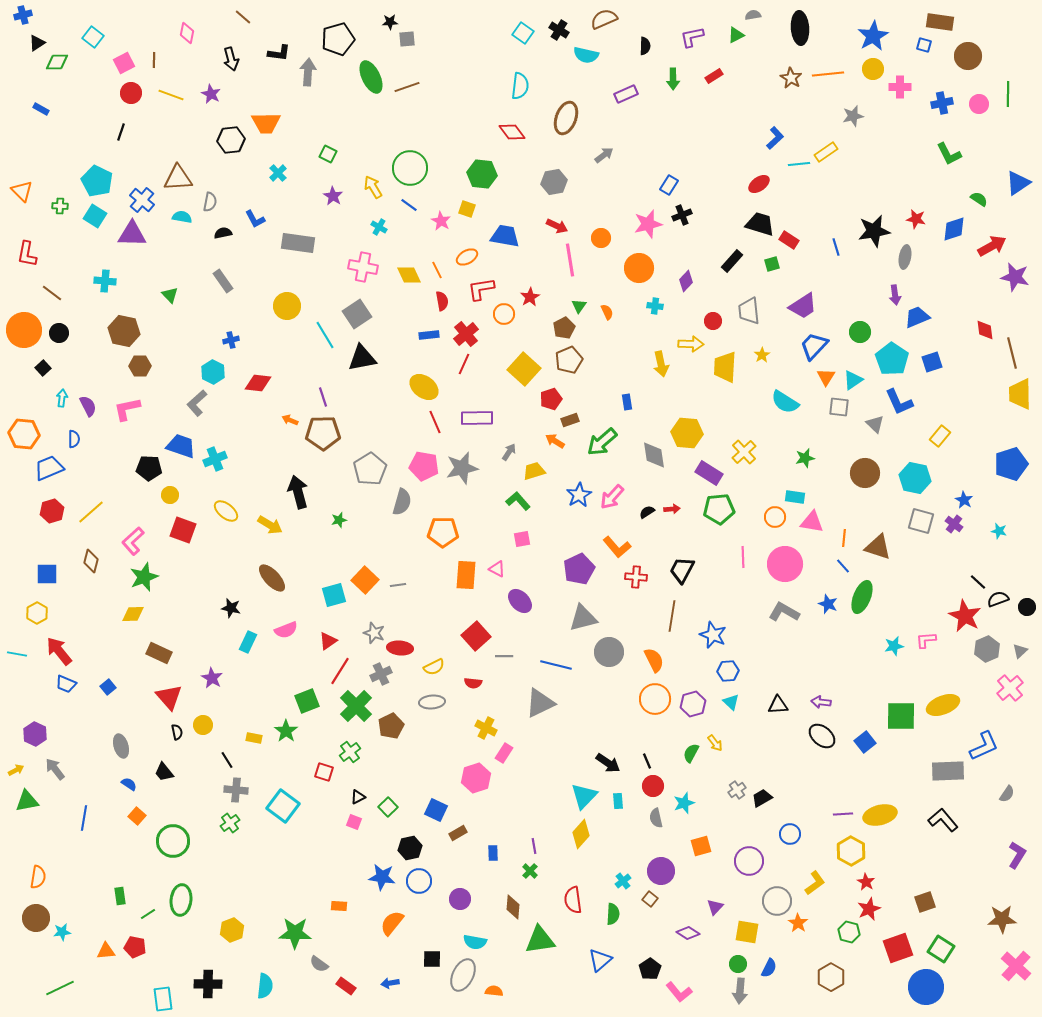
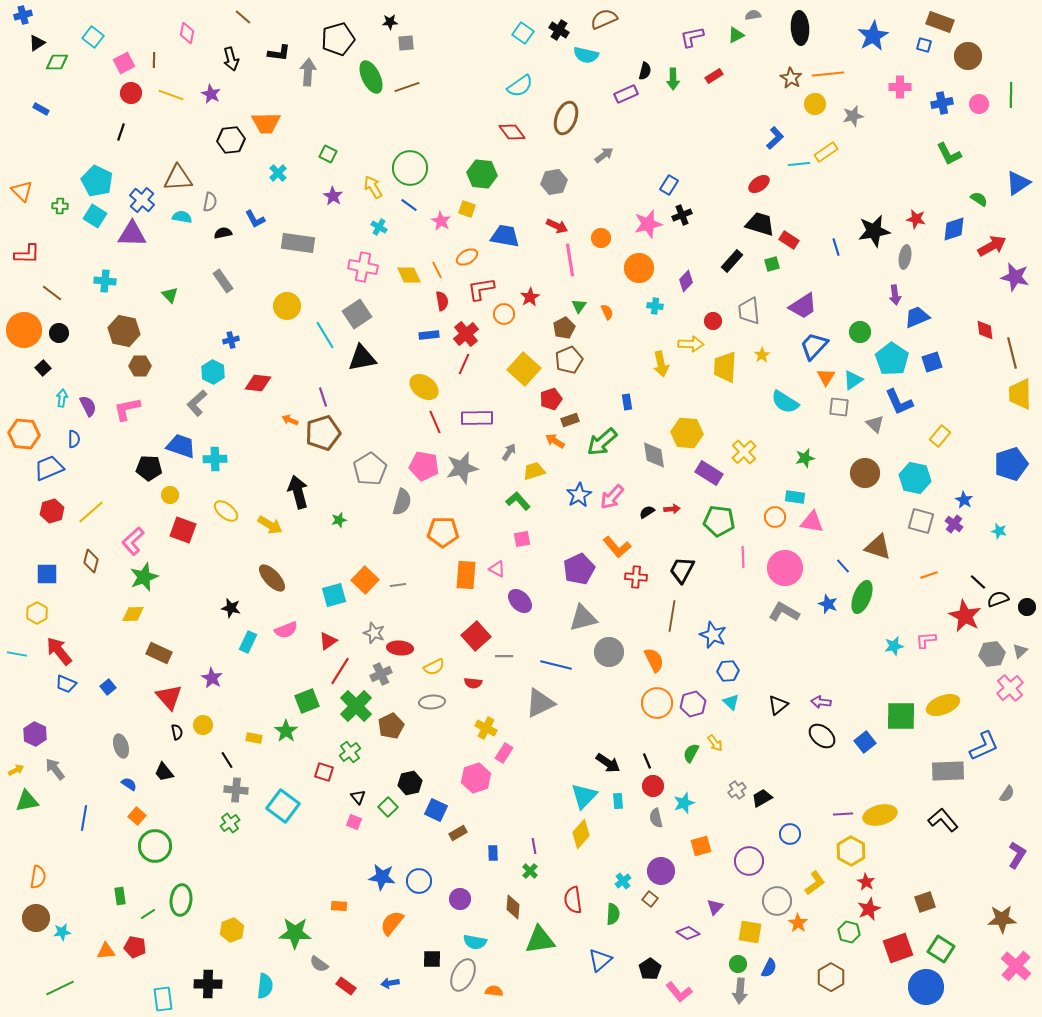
brown rectangle at (940, 22): rotated 12 degrees clockwise
gray square at (407, 39): moved 1 px left, 4 px down
black semicircle at (645, 46): moved 25 px down; rotated 12 degrees clockwise
yellow circle at (873, 69): moved 58 px left, 35 px down
cyan semicircle at (520, 86): rotated 48 degrees clockwise
green line at (1008, 94): moved 3 px right, 1 px down
red L-shape at (27, 254): rotated 100 degrees counterclockwise
brown pentagon at (323, 433): rotated 16 degrees counterclockwise
cyan cross at (215, 459): rotated 20 degrees clockwise
green pentagon at (719, 509): moved 12 px down; rotated 12 degrees clockwise
orange line at (844, 538): moved 85 px right, 37 px down; rotated 66 degrees clockwise
pink circle at (785, 564): moved 4 px down
gray hexagon at (987, 649): moved 5 px right, 5 px down; rotated 15 degrees clockwise
orange circle at (655, 699): moved 2 px right, 4 px down
black triangle at (778, 705): rotated 35 degrees counterclockwise
black triangle at (358, 797): rotated 42 degrees counterclockwise
green circle at (173, 841): moved 18 px left, 5 px down
black hexagon at (410, 848): moved 65 px up
yellow square at (747, 932): moved 3 px right
